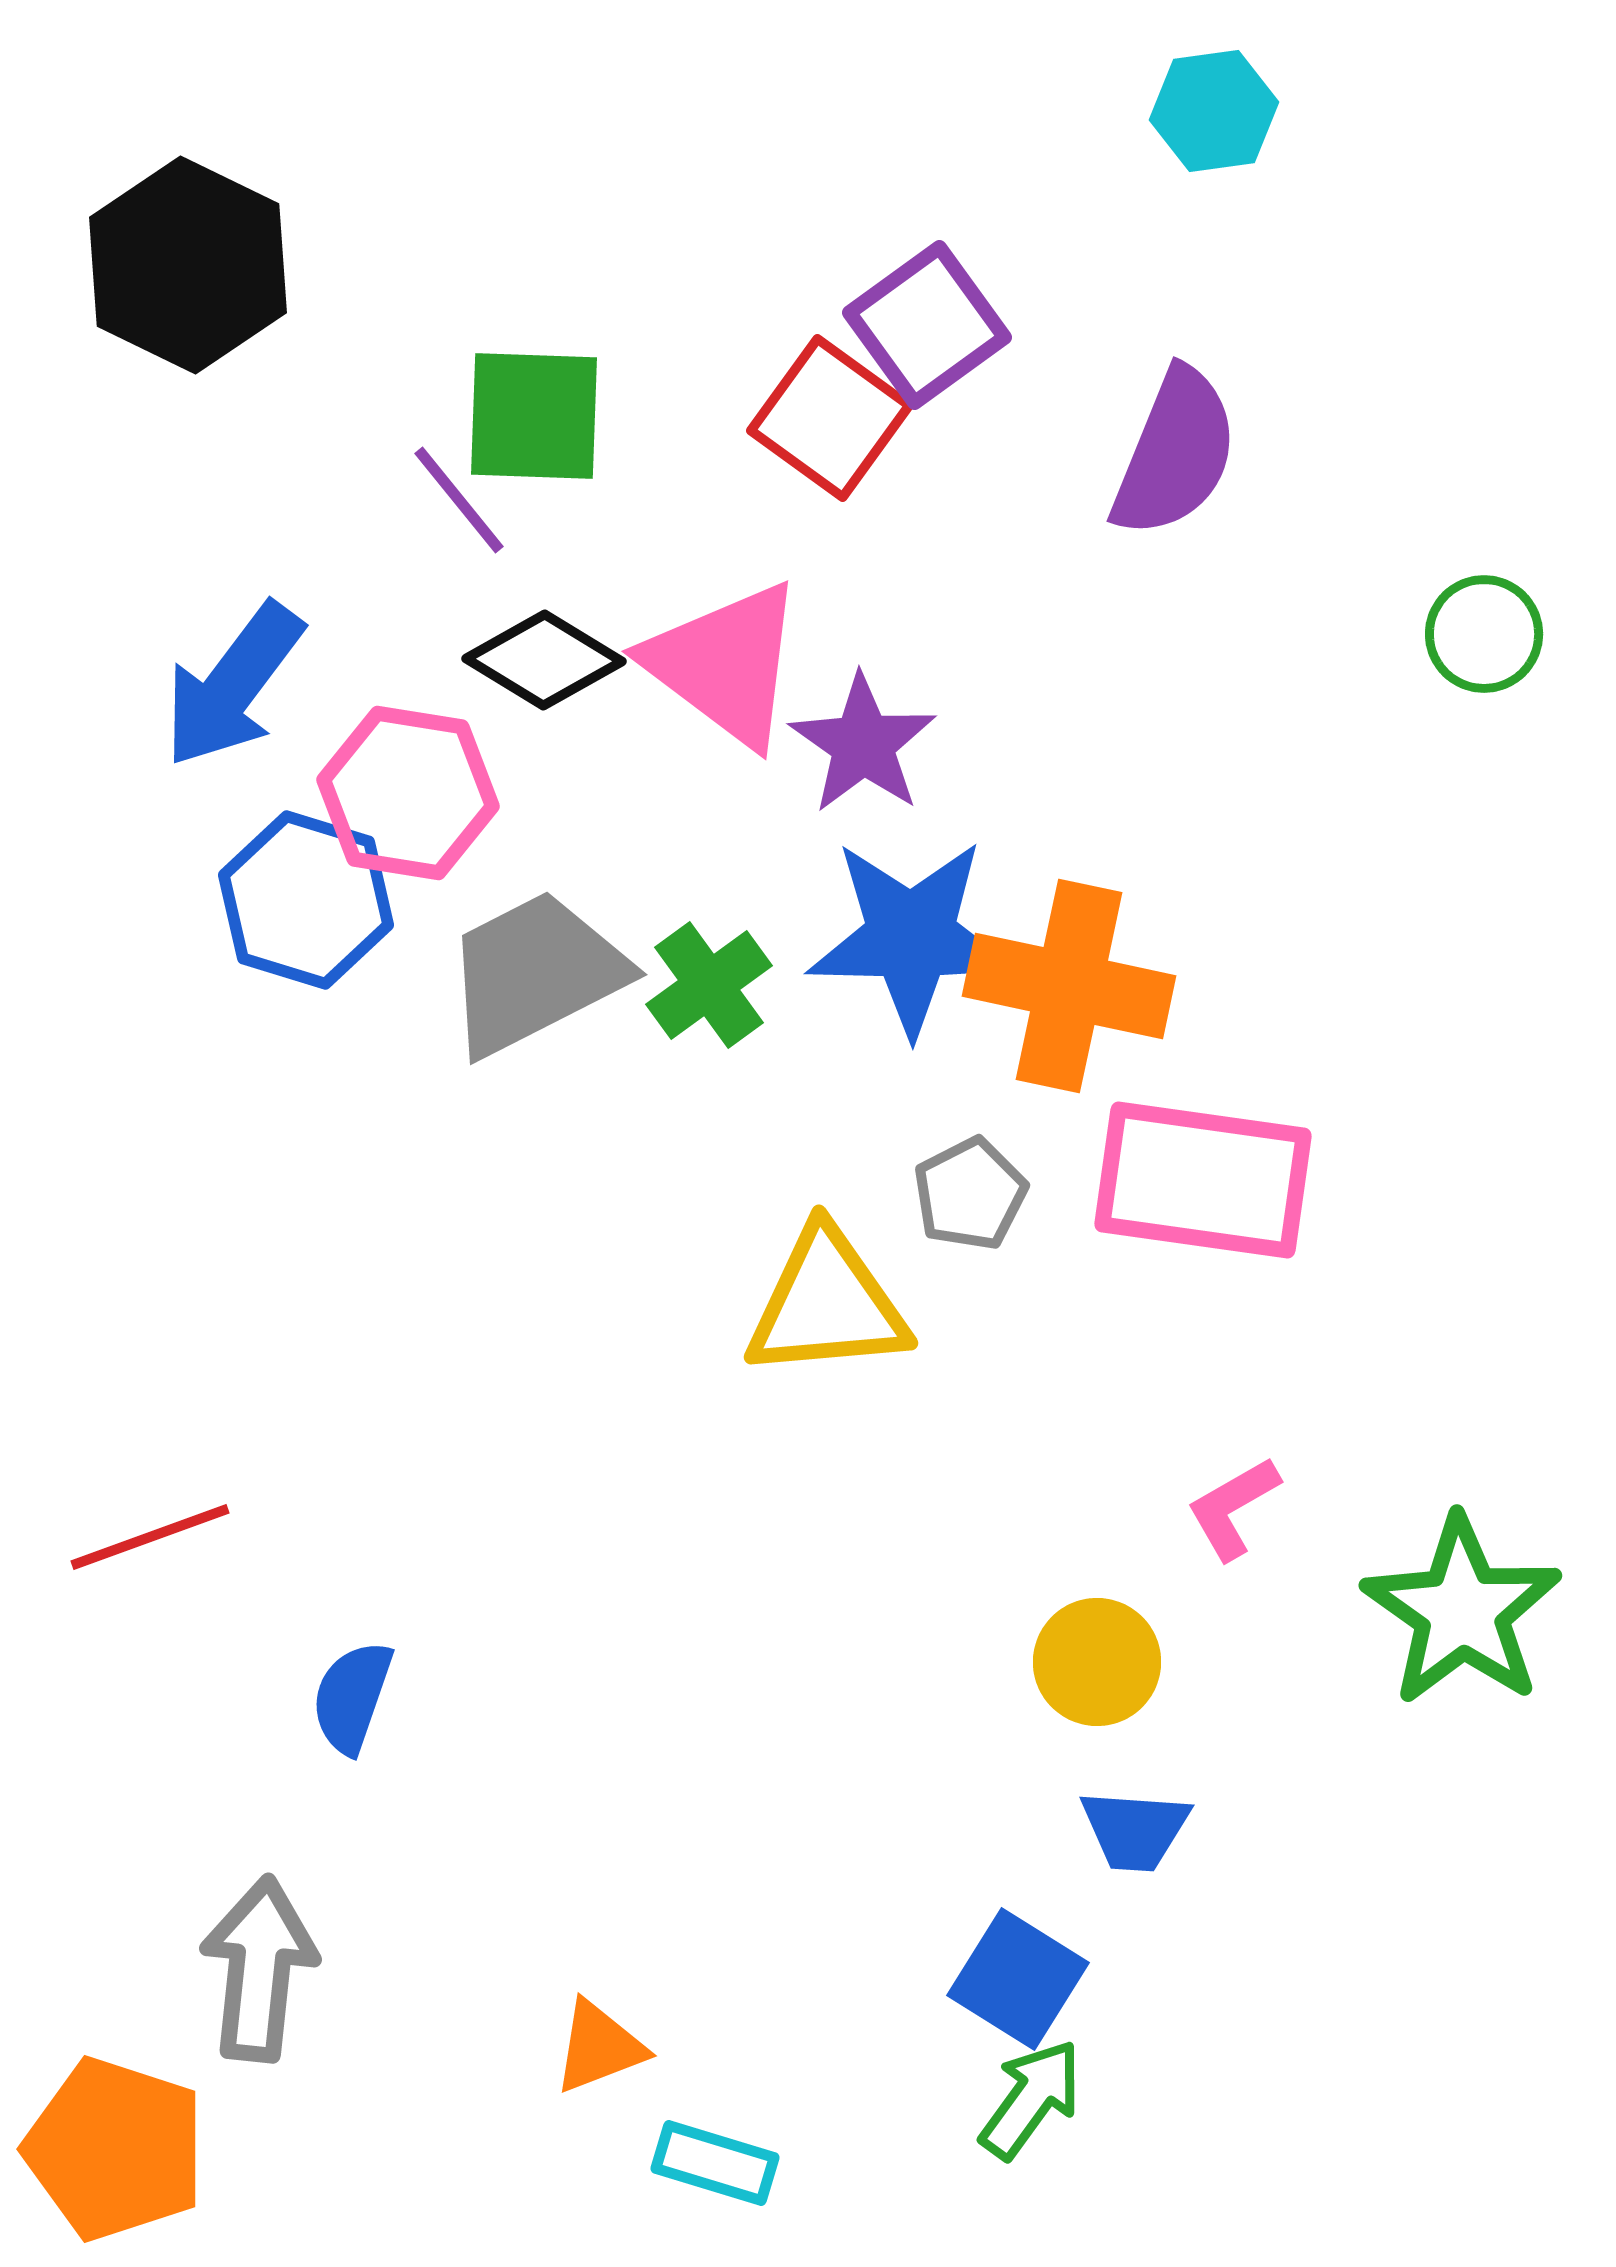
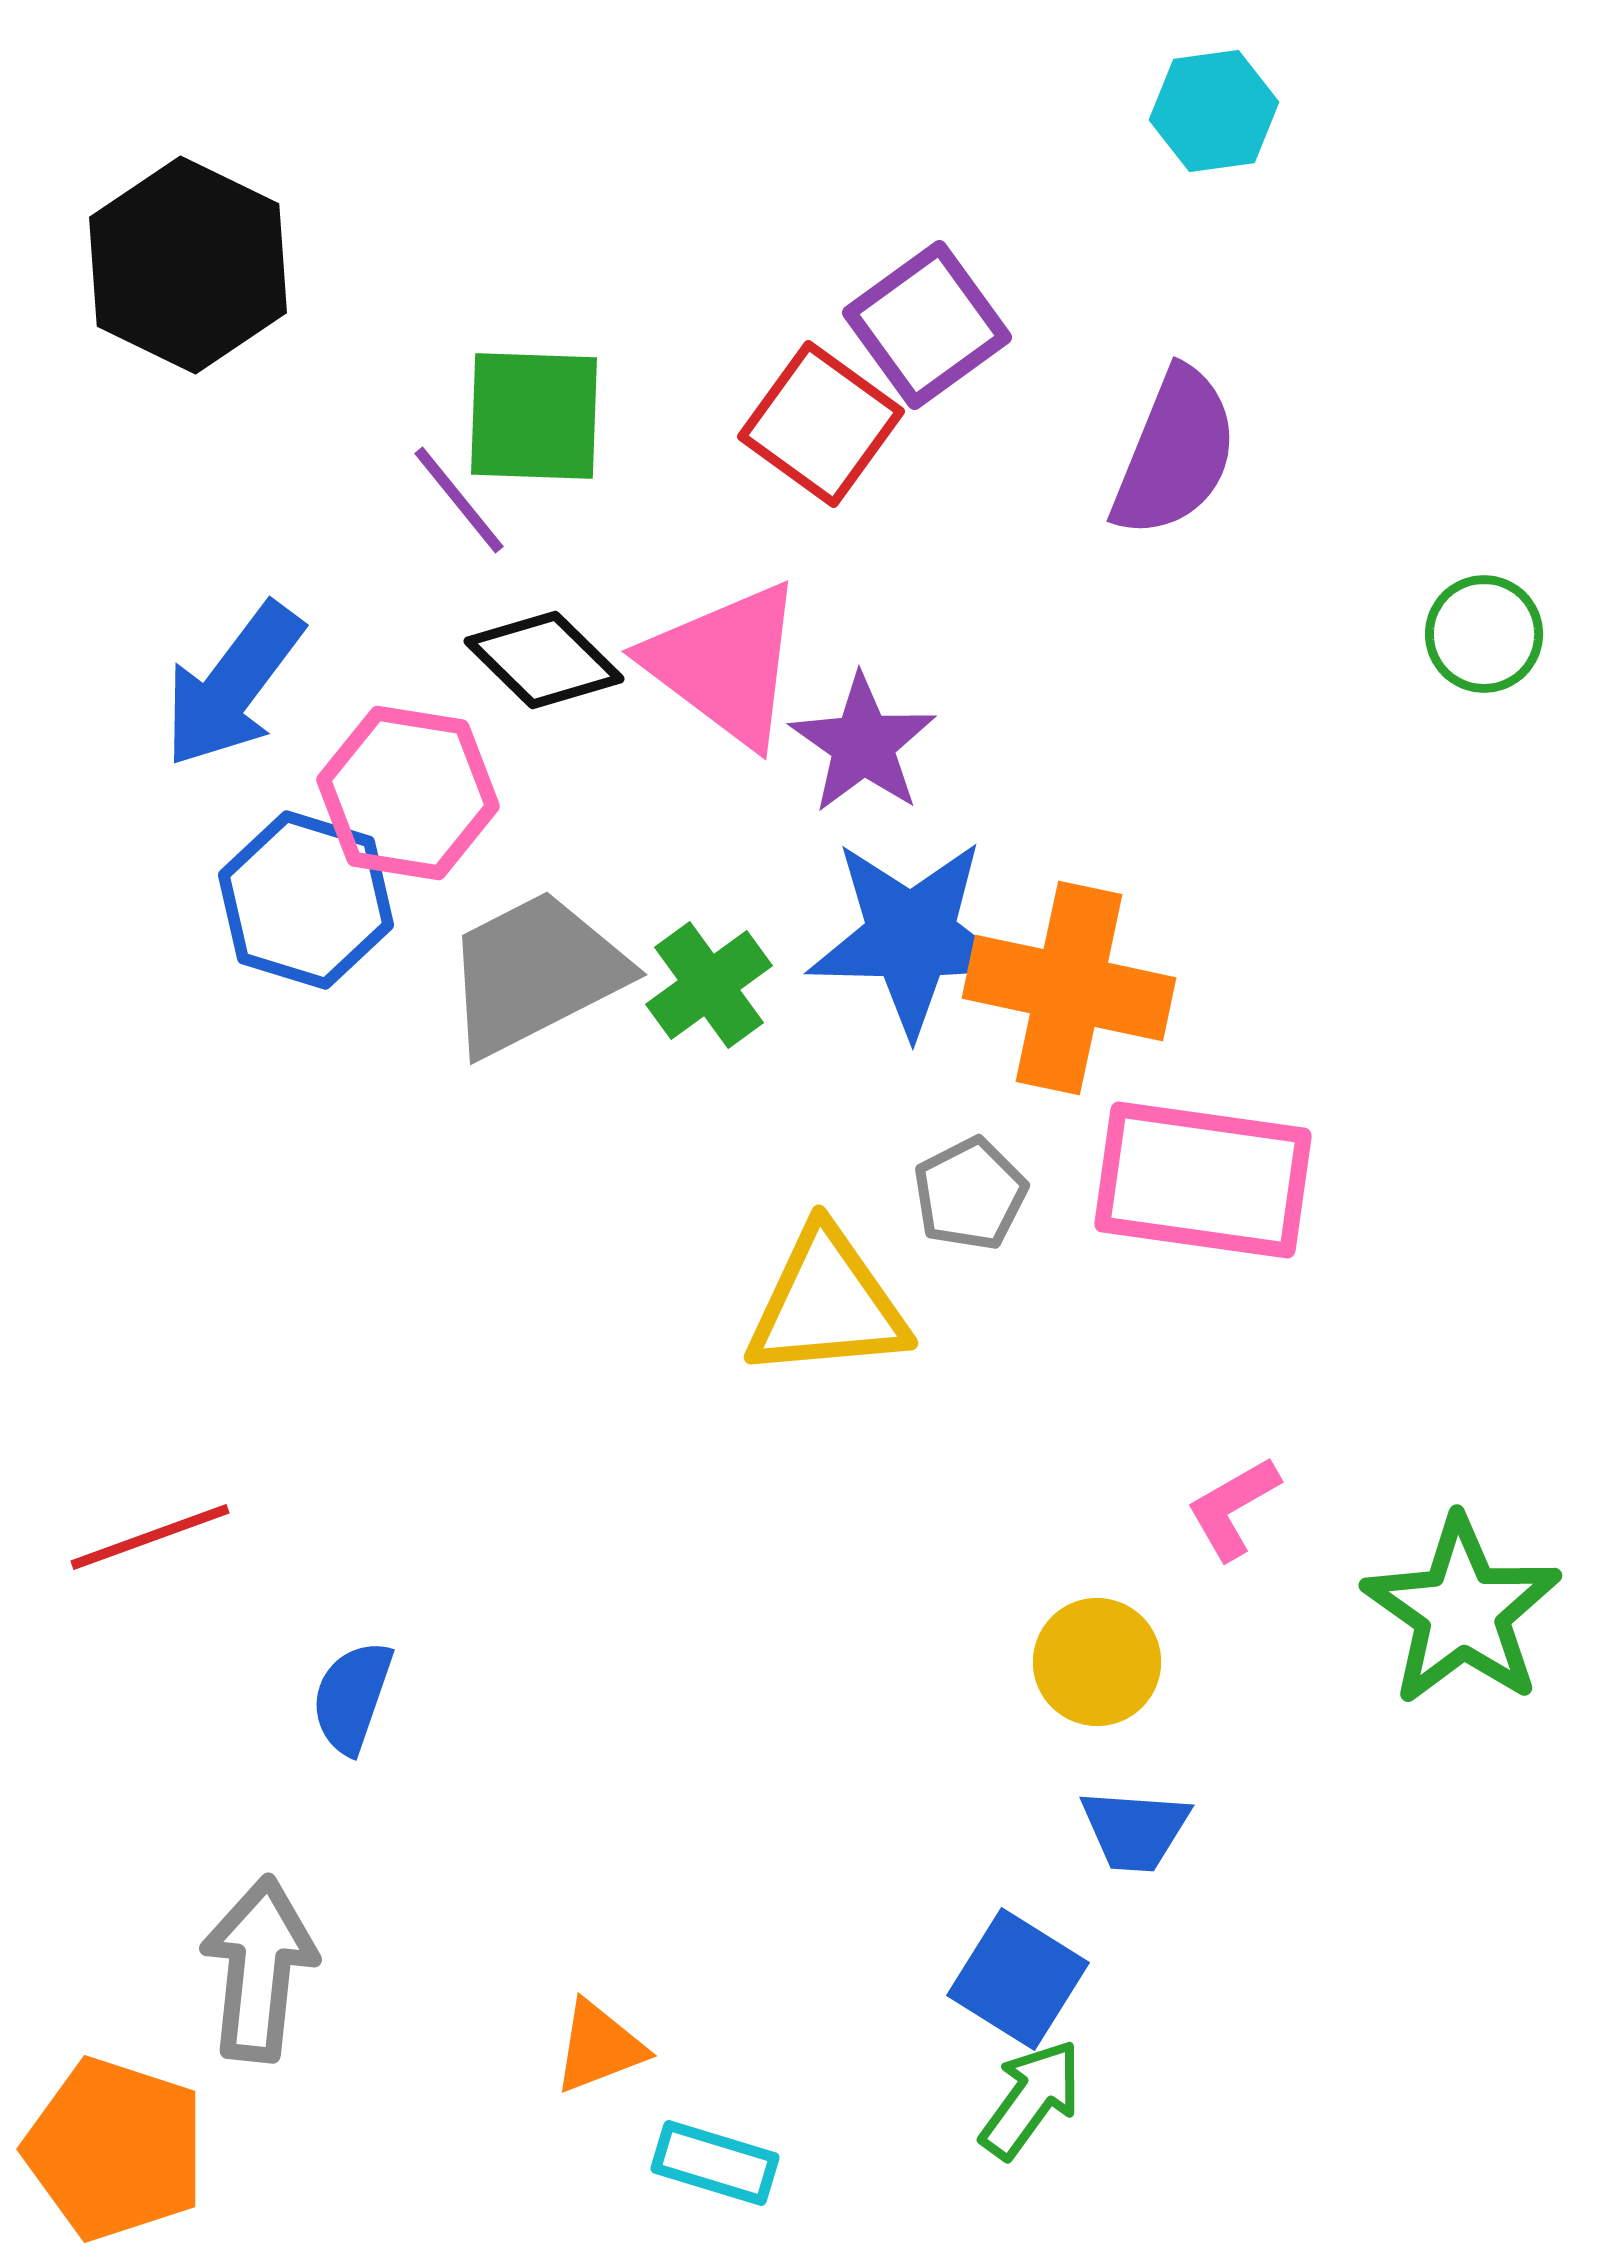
red square: moved 9 px left, 6 px down
black diamond: rotated 13 degrees clockwise
orange cross: moved 2 px down
